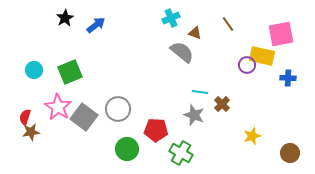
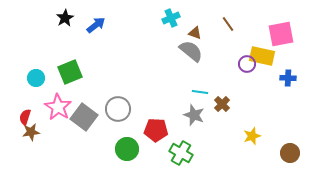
gray semicircle: moved 9 px right, 1 px up
purple circle: moved 1 px up
cyan circle: moved 2 px right, 8 px down
